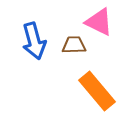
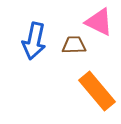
blue arrow: rotated 27 degrees clockwise
